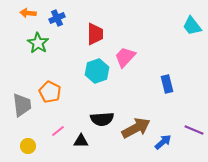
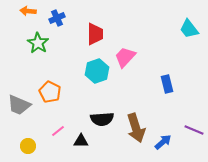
orange arrow: moved 2 px up
cyan trapezoid: moved 3 px left, 3 px down
gray trapezoid: moved 3 px left; rotated 120 degrees clockwise
brown arrow: rotated 100 degrees clockwise
